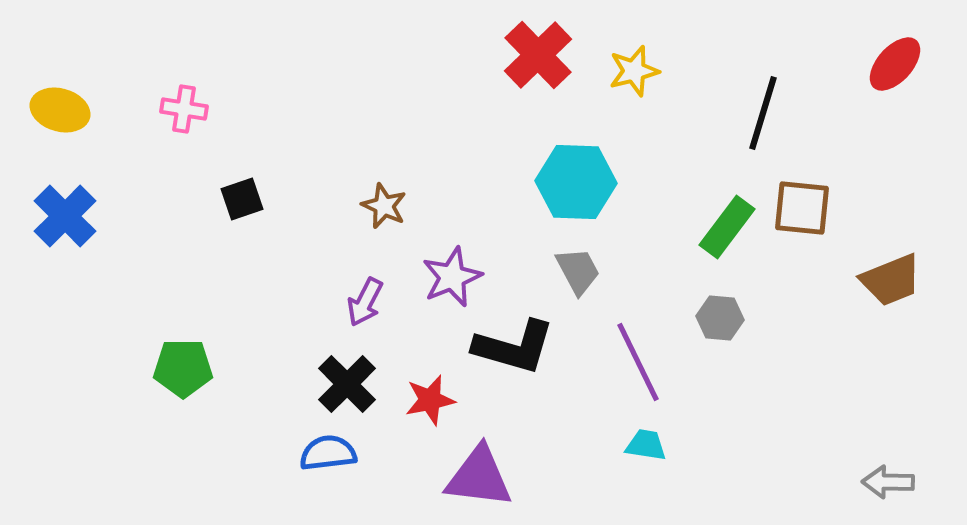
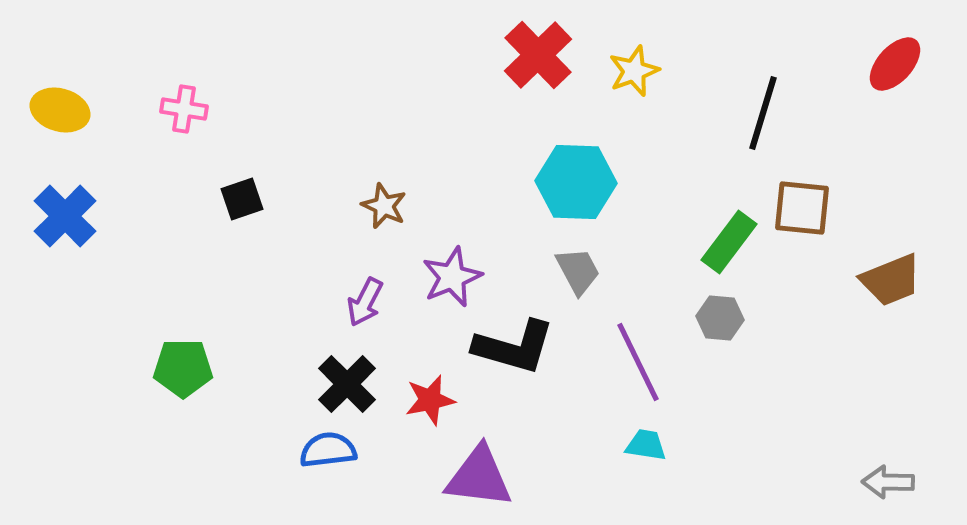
yellow star: rotated 6 degrees counterclockwise
green rectangle: moved 2 px right, 15 px down
blue semicircle: moved 3 px up
